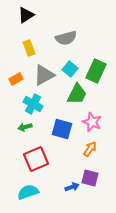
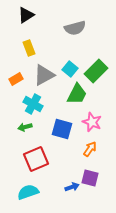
gray semicircle: moved 9 px right, 10 px up
green rectangle: rotated 20 degrees clockwise
